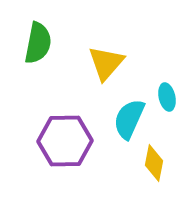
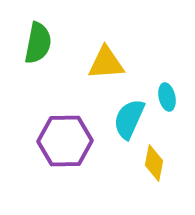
yellow triangle: rotated 45 degrees clockwise
